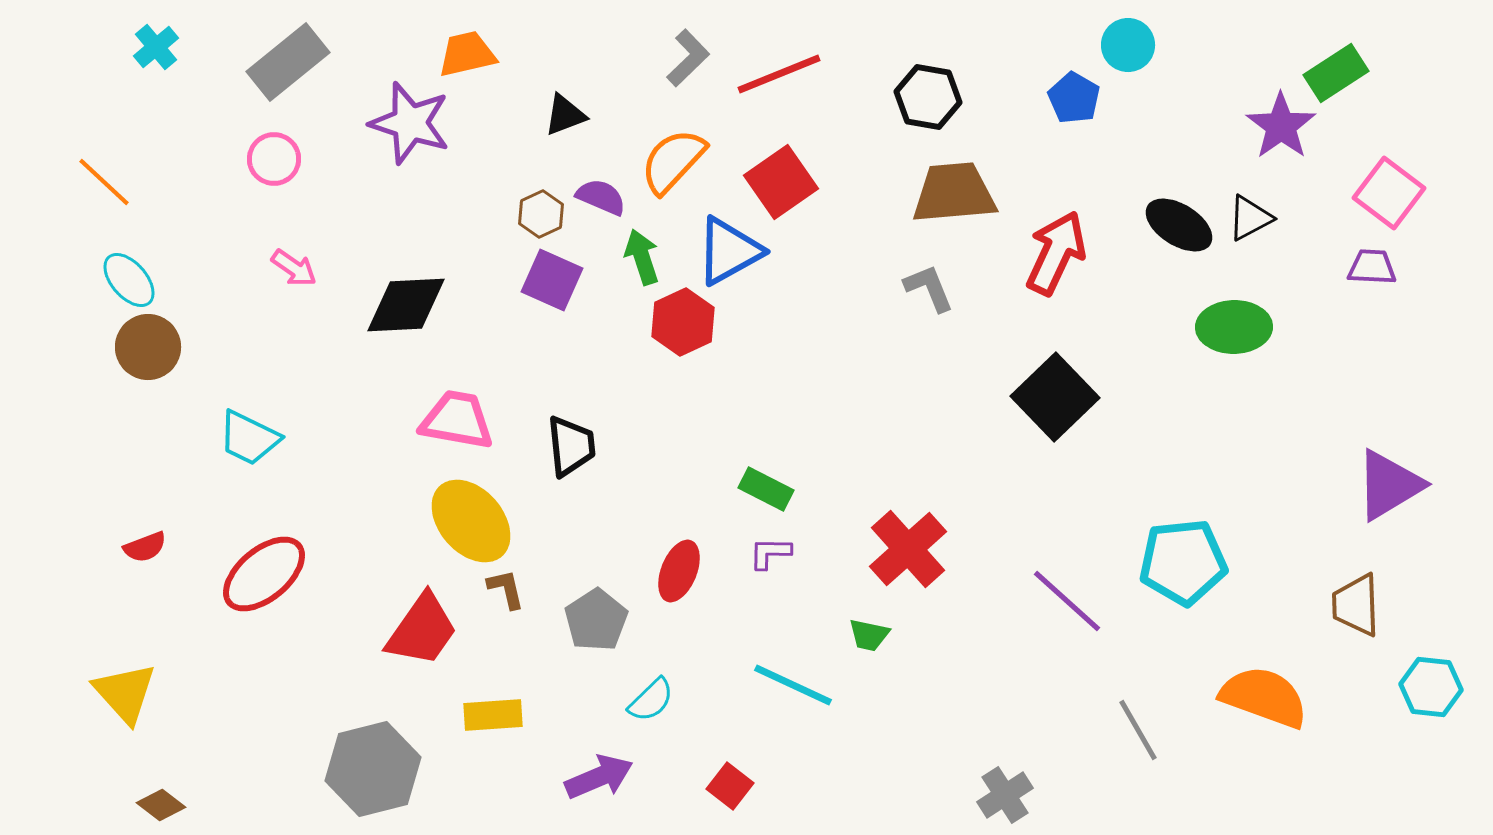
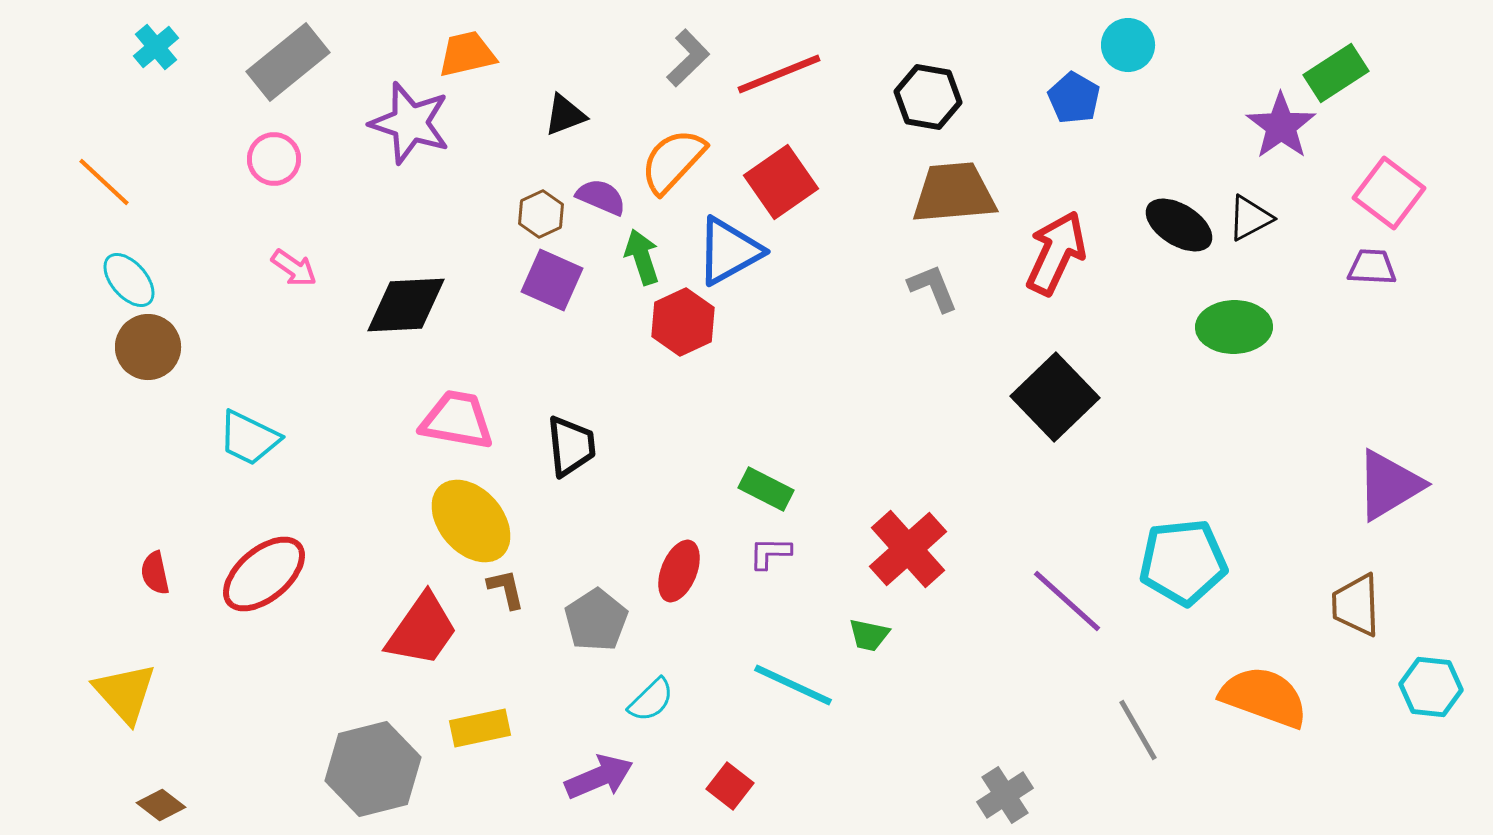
gray L-shape at (929, 288): moved 4 px right
red semicircle at (145, 547): moved 10 px right, 26 px down; rotated 99 degrees clockwise
yellow rectangle at (493, 715): moved 13 px left, 13 px down; rotated 8 degrees counterclockwise
